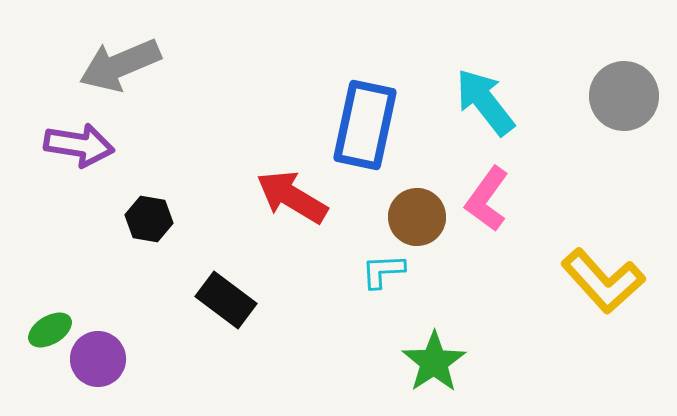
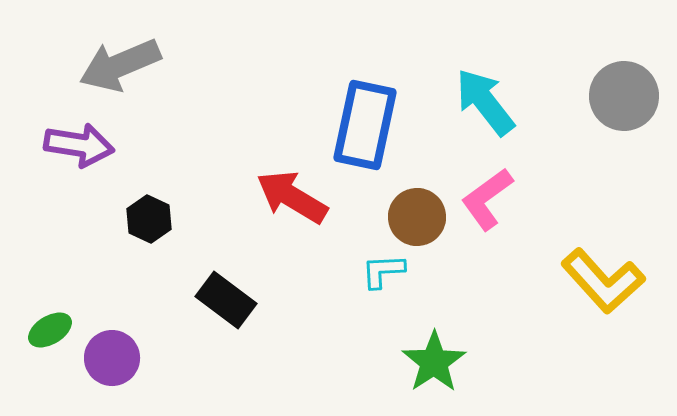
pink L-shape: rotated 18 degrees clockwise
black hexagon: rotated 15 degrees clockwise
purple circle: moved 14 px right, 1 px up
